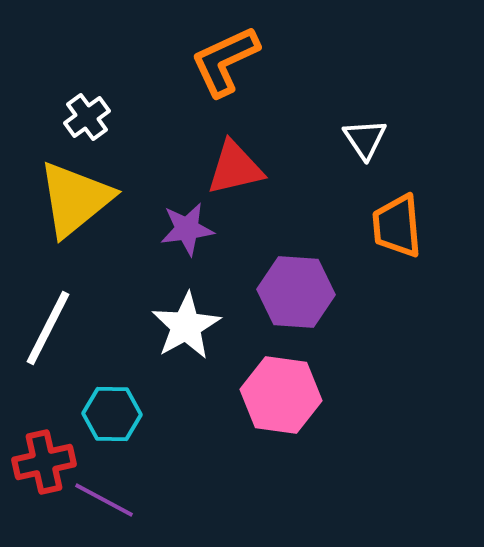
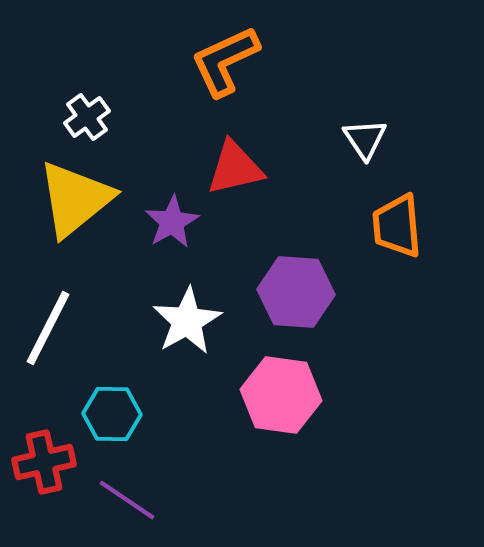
purple star: moved 15 px left, 7 px up; rotated 22 degrees counterclockwise
white star: moved 1 px right, 5 px up
purple line: moved 23 px right; rotated 6 degrees clockwise
